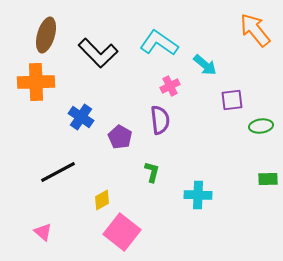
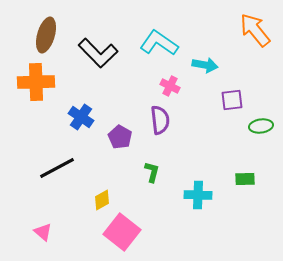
cyan arrow: rotated 30 degrees counterclockwise
pink cross: rotated 36 degrees counterclockwise
black line: moved 1 px left, 4 px up
green rectangle: moved 23 px left
